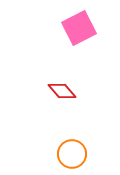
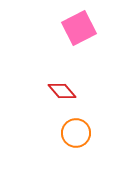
orange circle: moved 4 px right, 21 px up
